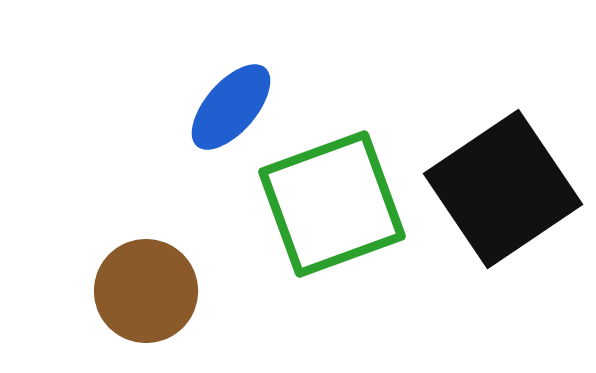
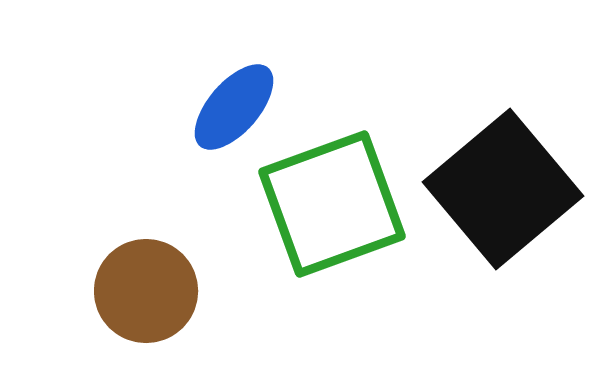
blue ellipse: moved 3 px right
black square: rotated 6 degrees counterclockwise
